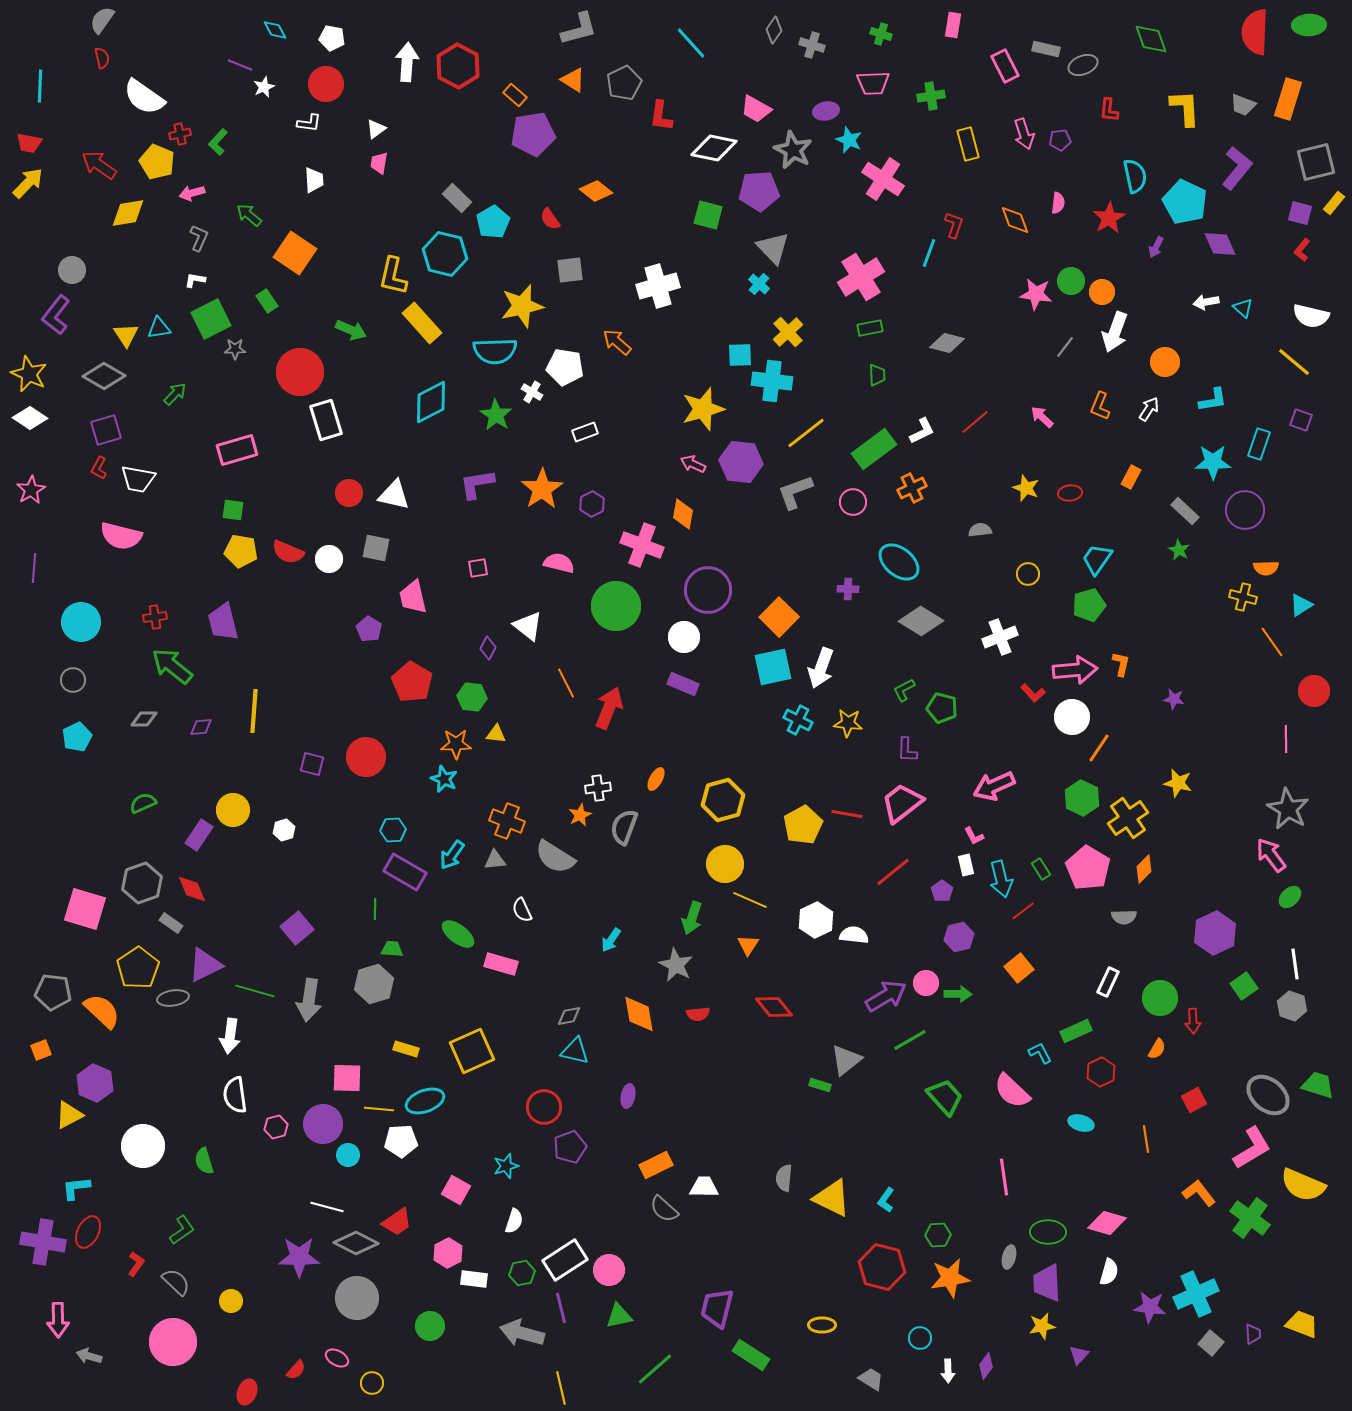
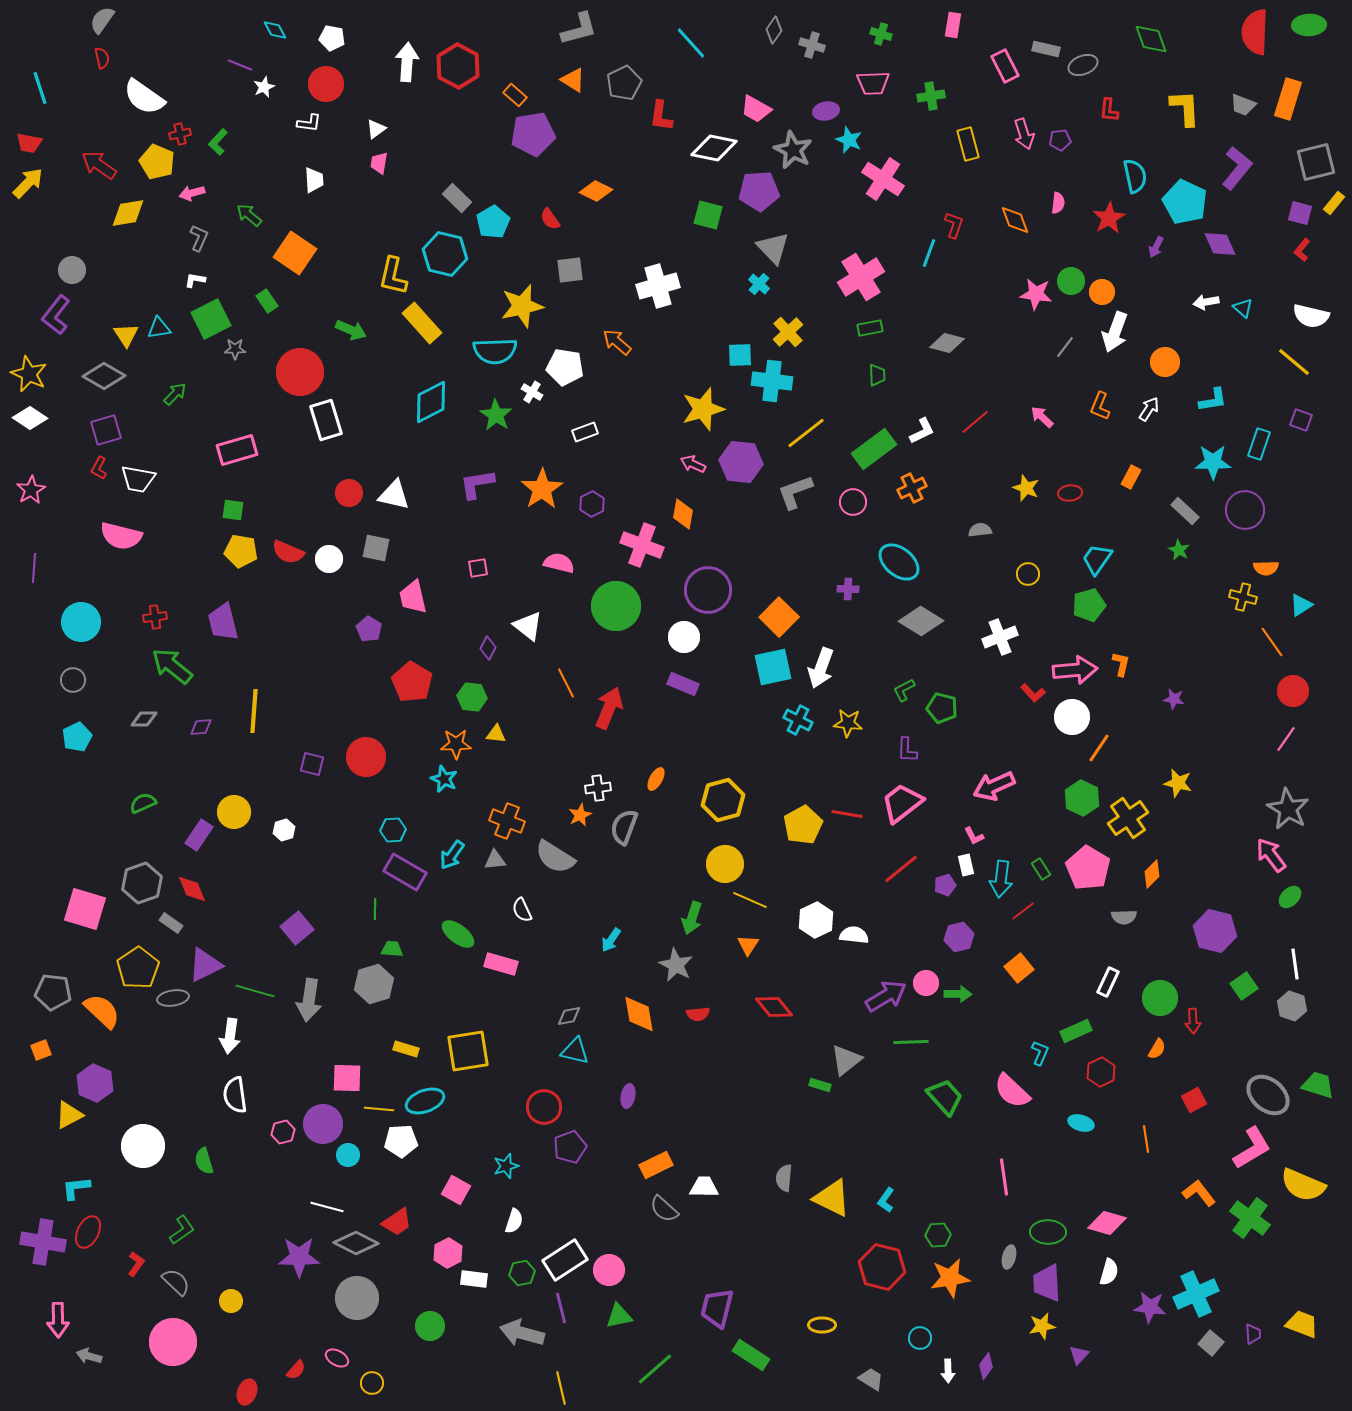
cyan line at (40, 86): moved 2 px down; rotated 20 degrees counterclockwise
orange diamond at (596, 191): rotated 12 degrees counterclockwise
red circle at (1314, 691): moved 21 px left
pink line at (1286, 739): rotated 36 degrees clockwise
yellow circle at (233, 810): moved 1 px right, 2 px down
orange diamond at (1144, 869): moved 8 px right, 5 px down
red line at (893, 872): moved 8 px right, 3 px up
cyan arrow at (1001, 879): rotated 21 degrees clockwise
purple pentagon at (942, 891): moved 3 px right, 6 px up; rotated 20 degrees clockwise
purple hexagon at (1215, 933): moved 2 px up; rotated 21 degrees counterclockwise
green line at (910, 1040): moved 1 px right, 2 px down; rotated 28 degrees clockwise
yellow square at (472, 1051): moved 4 px left; rotated 15 degrees clockwise
cyan L-shape at (1040, 1053): rotated 50 degrees clockwise
pink hexagon at (276, 1127): moved 7 px right, 5 px down
